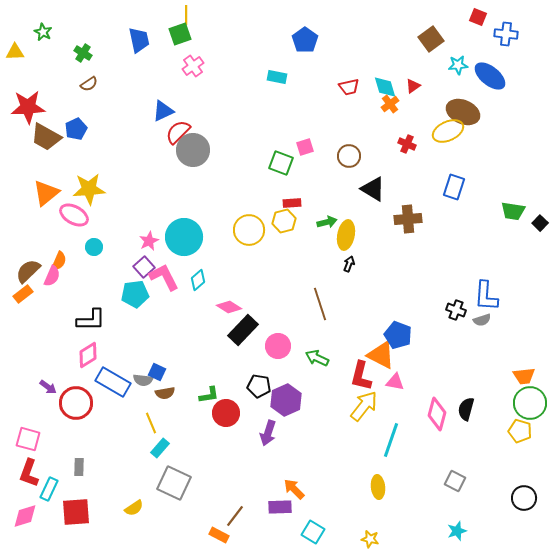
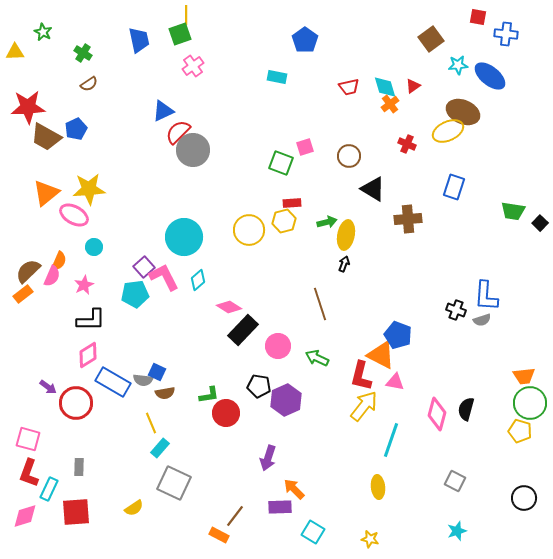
red square at (478, 17): rotated 12 degrees counterclockwise
pink star at (149, 241): moved 65 px left, 44 px down
black arrow at (349, 264): moved 5 px left
purple arrow at (268, 433): moved 25 px down
